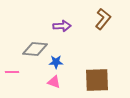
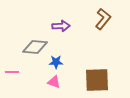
purple arrow: moved 1 px left
gray diamond: moved 2 px up
